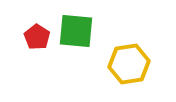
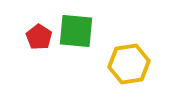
red pentagon: moved 2 px right
